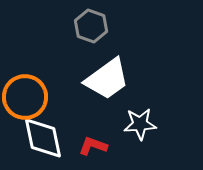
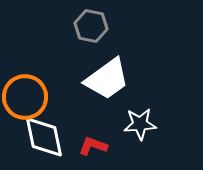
gray hexagon: rotated 8 degrees counterclockwise
white diamond: moved 1 px right, 1 px up
